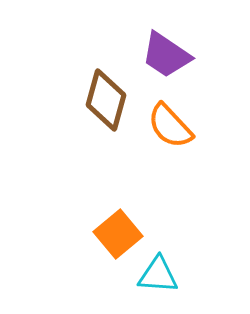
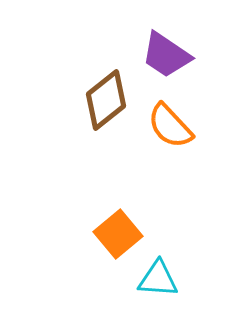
brown diamond: rotated 36 degrees clockwise
cyan triangle: moved 4 px down
